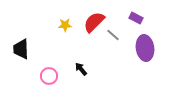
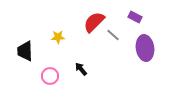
purple rectangle: moved 1 px left, 1 px up
yellow star: moved 7 px left, 12 px down
black trapezoid: moved 4 px right, 2 px down
pink circle: moved 1 px right
